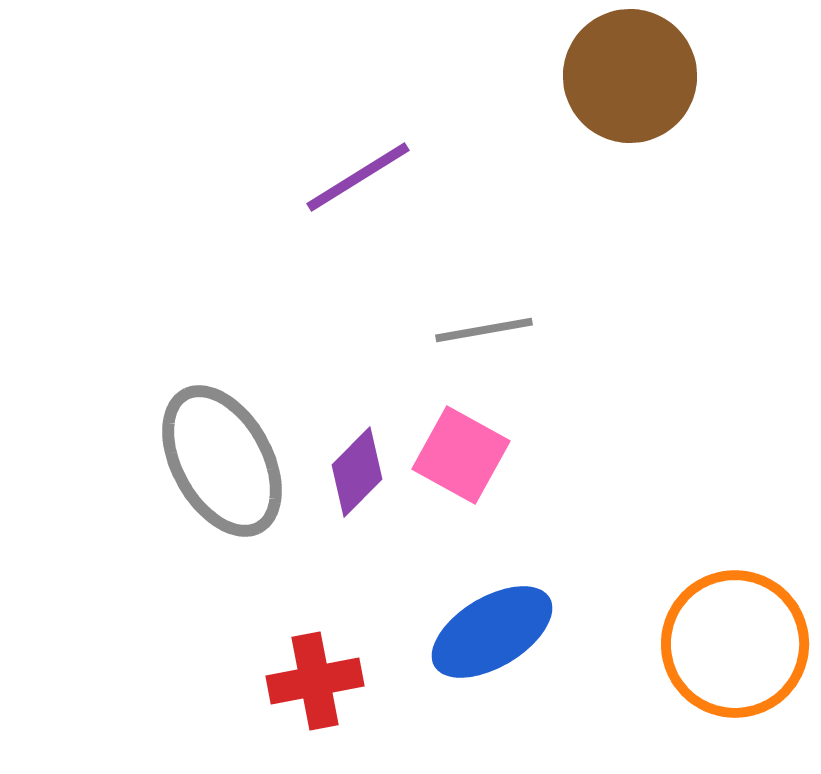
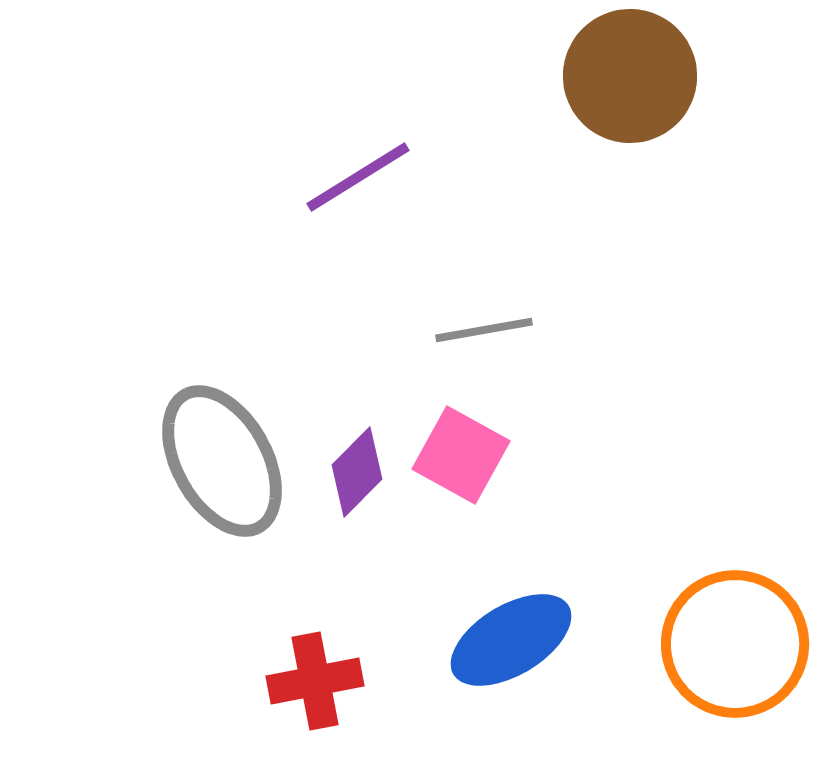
blue ellipse: moved 19 px right, 8 px down
